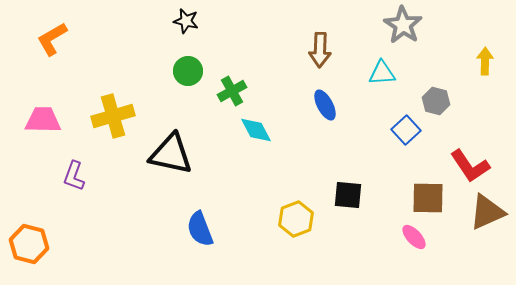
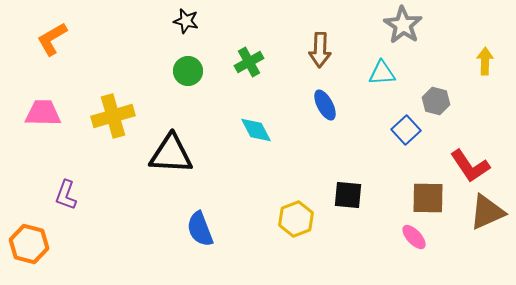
green cross: moved 17 px right, 29 px up
pink trapezoid: moved 7 px up
black triangle: rotated 9 degrees counterclockwise
purple L-shape: moved 8 px left, 19 px down
